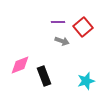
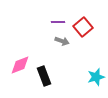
cyan star: moved 10 px right, 4 px up
